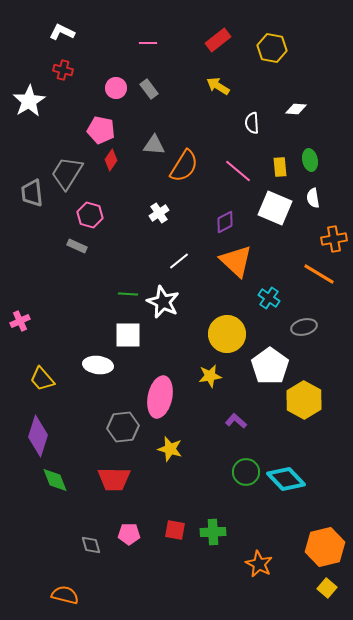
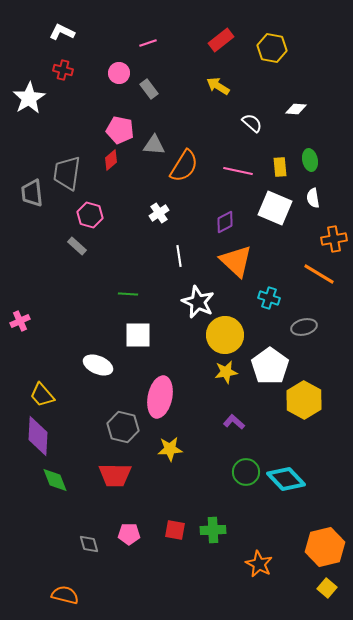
red rectangle at (218, 40): moved 3 px right
pink line at (148, 43): rotated 18 degrees counterclockwise
pink circle at (116, 88): moved 3 px right, 15 px up
white star at (29, 101): moved 3 px up
white semicircle at (252, 123): rotated 135 degrees clockwise
pink pentagon at (101, 130): moved 19 px right
red diamond at (111, 160): rotated 15 degrees clockwise
pink line at (238, 171): rotated 28 degrees counterclockwise
gray trapezoid at (67, 173): rotated 24 degrees counterclockwise
gray rectangle at (77, 246): rotated 18 degrees clockwise
white line at (179, 261): moved 5 px up; rotated 60 degrees counterclockwise
cyan cross at (269, 298): rotated 15 degrees counterclockwise
white star at (163, 302): moved 35 px right
yellow circle at (227, 334): moved 2 px left, 1 px down
white square at (128, 335): moved 10 px right
white ellipse at (98, 365): rotated 16 degrees clockwise
yellow star at (210, 376): moved 16 px right, 4 px up
yellow trapezoid at (42, 379): moved 16 px down
purple L-shape at (236, 421): moved 2 px left, 1 px down
gray hexagon at (123, 427): rotated 20 degrees clockwise
purple diamond at (38, 436): rotated 15 degrees counterclockwise
yellow star at (170, 449): rotated 20 degrees counterclockwise
red trapezoid at (114, 479): moved 1 px right, 4 px up
green cross at (213, 532): moved 2 px up
gray diamond at (91, 545): moved 2 px left, 1 px up
